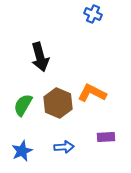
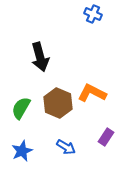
green semicircle: moved 2 px left, 3 px down
purple rectangle: rotated 54 degrees counterclockwise
blue arrow: moved 2 px right; rotated 36 degrees clockwise
